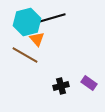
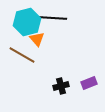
black line: moved 1 px right; rotated 20 degrees clockwise
brown line: moved 3 px left
purple rectangle: rotated 56 degrees counterclockwise
